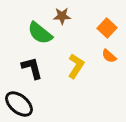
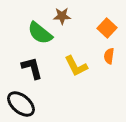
orange semicircle: rotated 56 degrees clockwise
yellow L-shape: rotated 120 degrees clockwise
black ellipse: moved 2 px right
